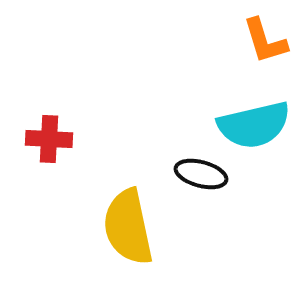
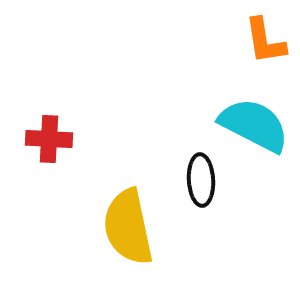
orange L-shape: rotated 8 degrees clockwise
cyan semicircle: rotated 140 degrees counterclockwise
black ellipse: moved 6 px down; rotated 72 degrees clockwise
